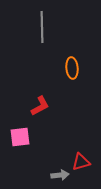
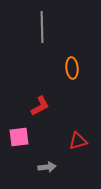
pink square: moved 1 px left
red triangle: moved 3 px left, 21 px up
gray arrow: moved 13 px left, 8 px up
